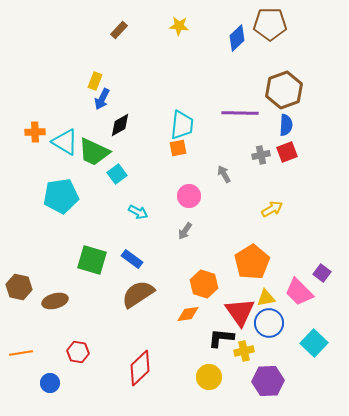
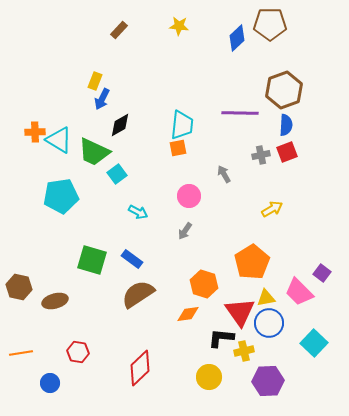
cyan triangle at (65, 142): moved 6 px left, 2 px up
